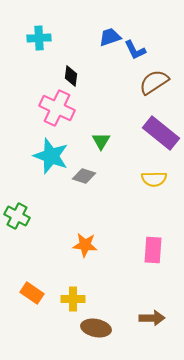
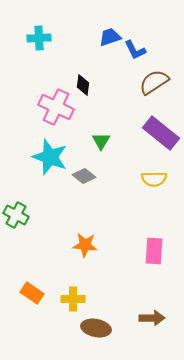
black diamond: moved 12 px right, 9 px down
pink cross: moved 1 px left, 1 px up
cyan star: moved 1 px left, 1 px down
gray diamond: rotated 20 degrees clockwise
green cross: moved 1 px left, 1 px up
pink rectangle: moved 1 px right, 1 px down
